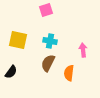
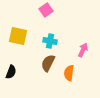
pink square: rotated 16 degrees counterclockwise
yellow square: moved 4 px up
pink arrow: rotated 32 degrees clockwise
black semicircle: rotated 16 degrees counterclockwise
